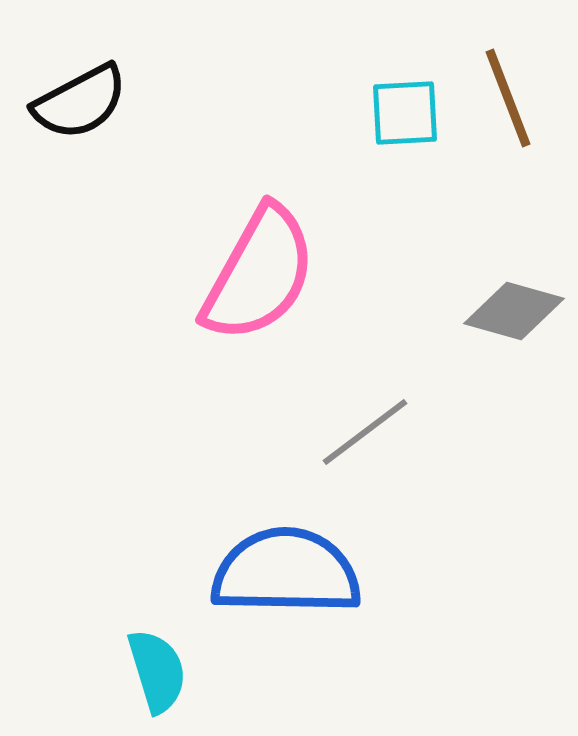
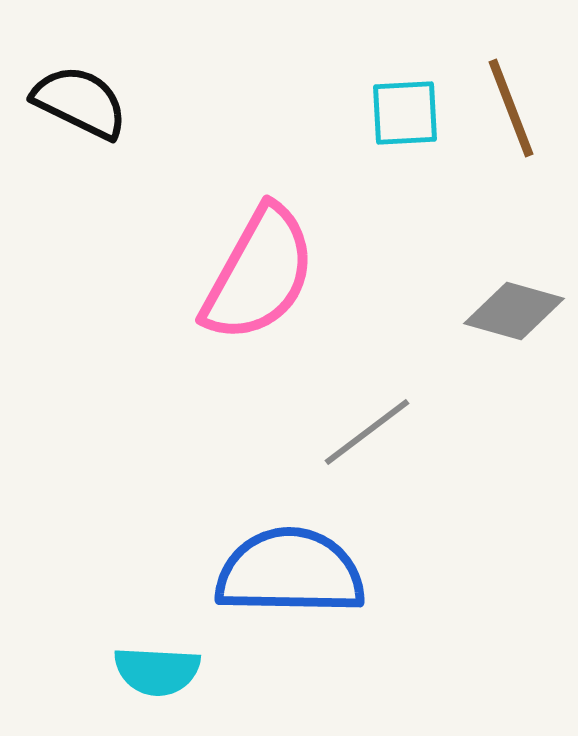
brown line: moved 3 px right, 10 px down
black semicircle: rotated 126 degrees counterclockwise
gray line: moved 2 px right
blue semicircle: moved 4 px right
cyan semicircle: rotated 110 degrees clockwise
